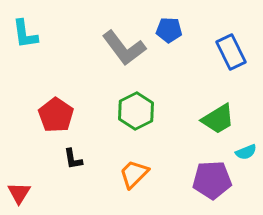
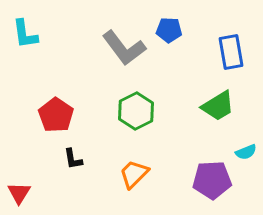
blue rectangle: rotated 16 degrees clockwise
green trapezoid: moved 13 px up
